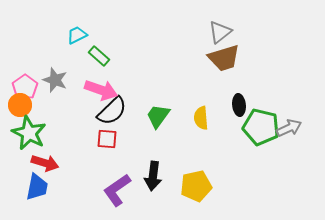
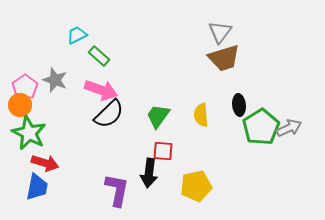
gray triangle: rotated 15 degrees counterclockwise
black semicircle: moved 3 px left, 3 px down
yellow semicircle: moved 3 px up
green pentagon: rotated 27 degrees clockwise
red square: moved 56 px right, 12 px down
black arrow: moved 4 px left, 3 px up
purple L-shape: rotated 136 degrees clockwise
